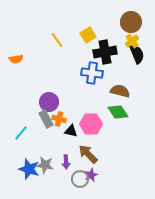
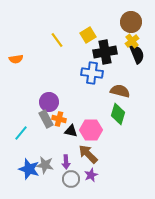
green diamond: moved 2 px down; rotated 50 degrees clockwise
pink hexagon: moved 6 px down
gray circle: moved 9 px left
